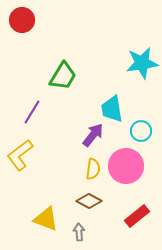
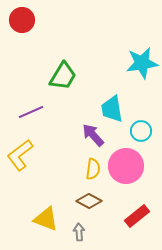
purple line: moved 1 px left; rotated 35 degrees clockwise
purple arrow: rotated 80 degrees counterclockwise
